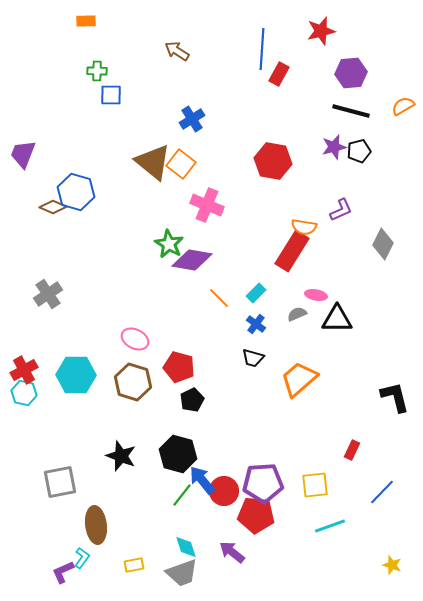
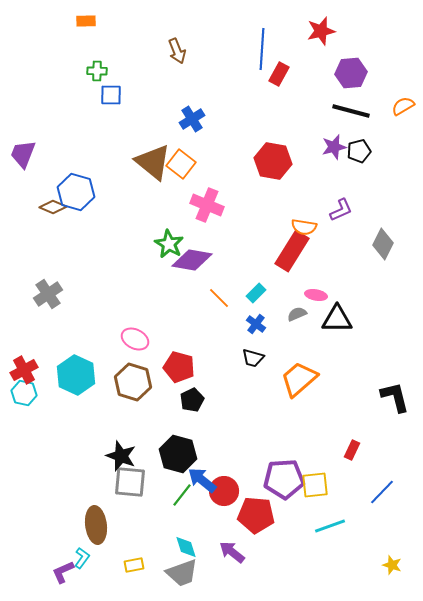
brown arrow at (177, 51): rotated 145 degrees counterclockwise
cyan hexagon at (76, 375): rotated 24 degrees clockwise
blue arrow at (202, 480): rotated 12 degrees counterclockwise
gray square at (60, 482): moved 70 px right; rotated 16 degrees clockwise
purple pentagon at (263, 483): moved 21 px right, 4 px up
